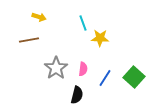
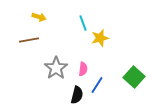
yellow star: rotated 18 degrees counterclockwise
blue line: moved 8 px left, 7 px down
